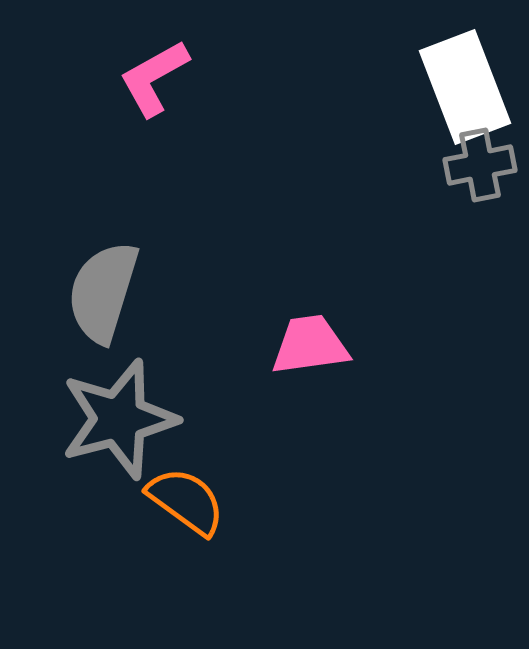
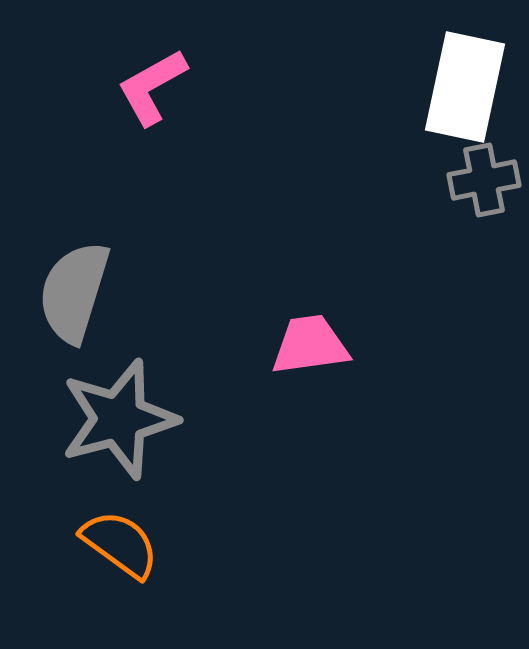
pink L-shape: moved 2 px left, 9 px down
white rectangle: rotated 33 degrees clockwise
gray cross: moved 4 px right, 15 px down
gray semicircle: moved 29 px left
orange semicircle: moved 66 px left, 43 px down
